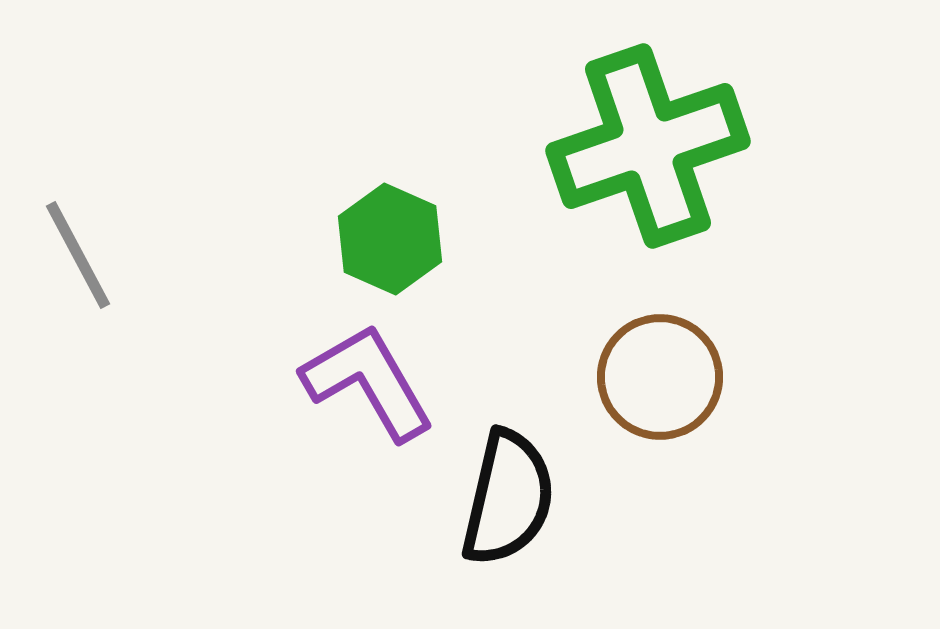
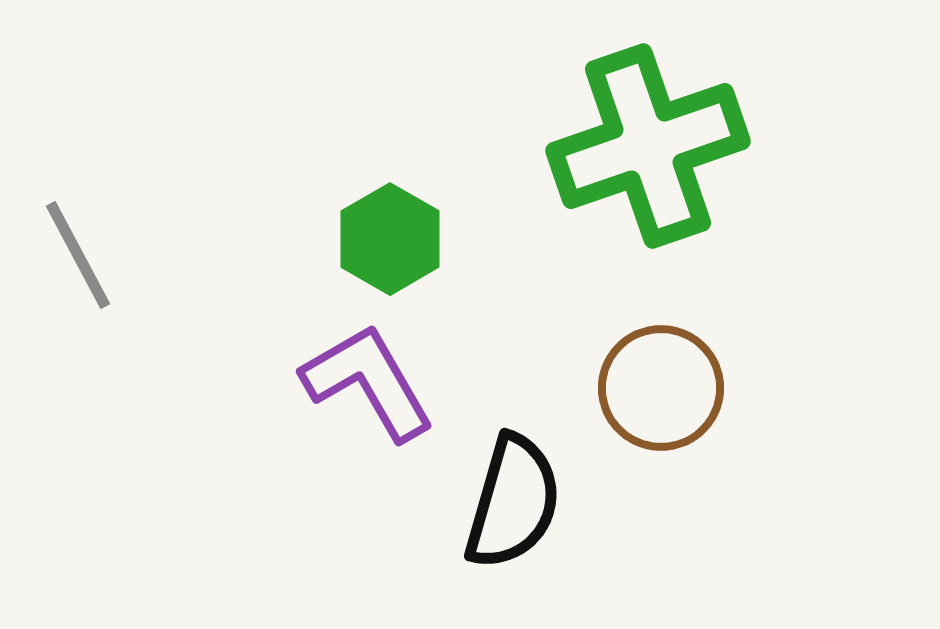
green hexagon: rotated 6 degrees clockwise
brown circle: moved 1 px right, 11 px down
black semicircle: moved 5 px right, 4 px down; rotated 3 degrees clockwise
